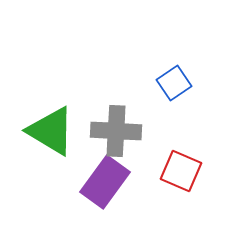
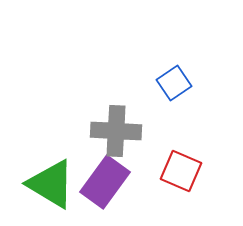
green triangle: moved 53 px down
